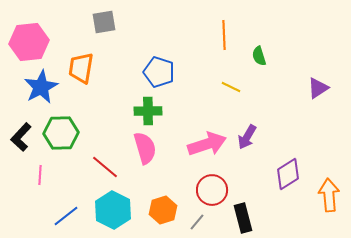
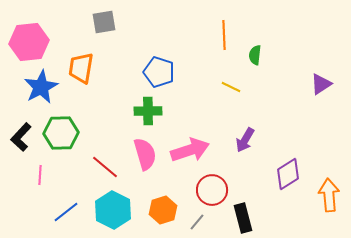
green semicircle: moved 4 px left, 1 px up; rotated 24 degrees clockwise
purple triangle: moved 3 px right, 4 px up
purple arrow: moved 2 px left, 3 px down
pink arrow: moved 17 px left, 6 px down
pink semicircle: moved 6 px down
blue line: moved 4 px up
